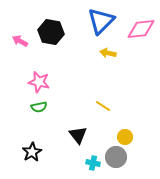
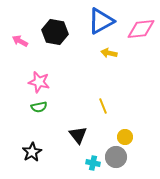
blue triangle: rotated 16 degrees clockwise
black hexagon: moved 4 px right
yellow arrow: moved 1 px right
yellow line: rotated 35 degrees clockwise
